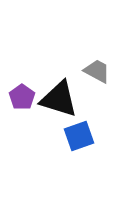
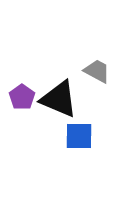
black triangle: rotated 6 degrees clockwise
blue square: rotated 20 degrees clockwise
